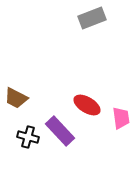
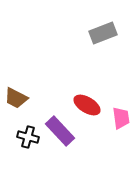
gray rectangle: moved 11 px right, 15 px down
